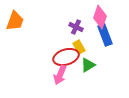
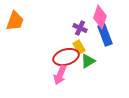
purple cross: moved 4 px right, 1 px down
green triangle: moved 4 px up
